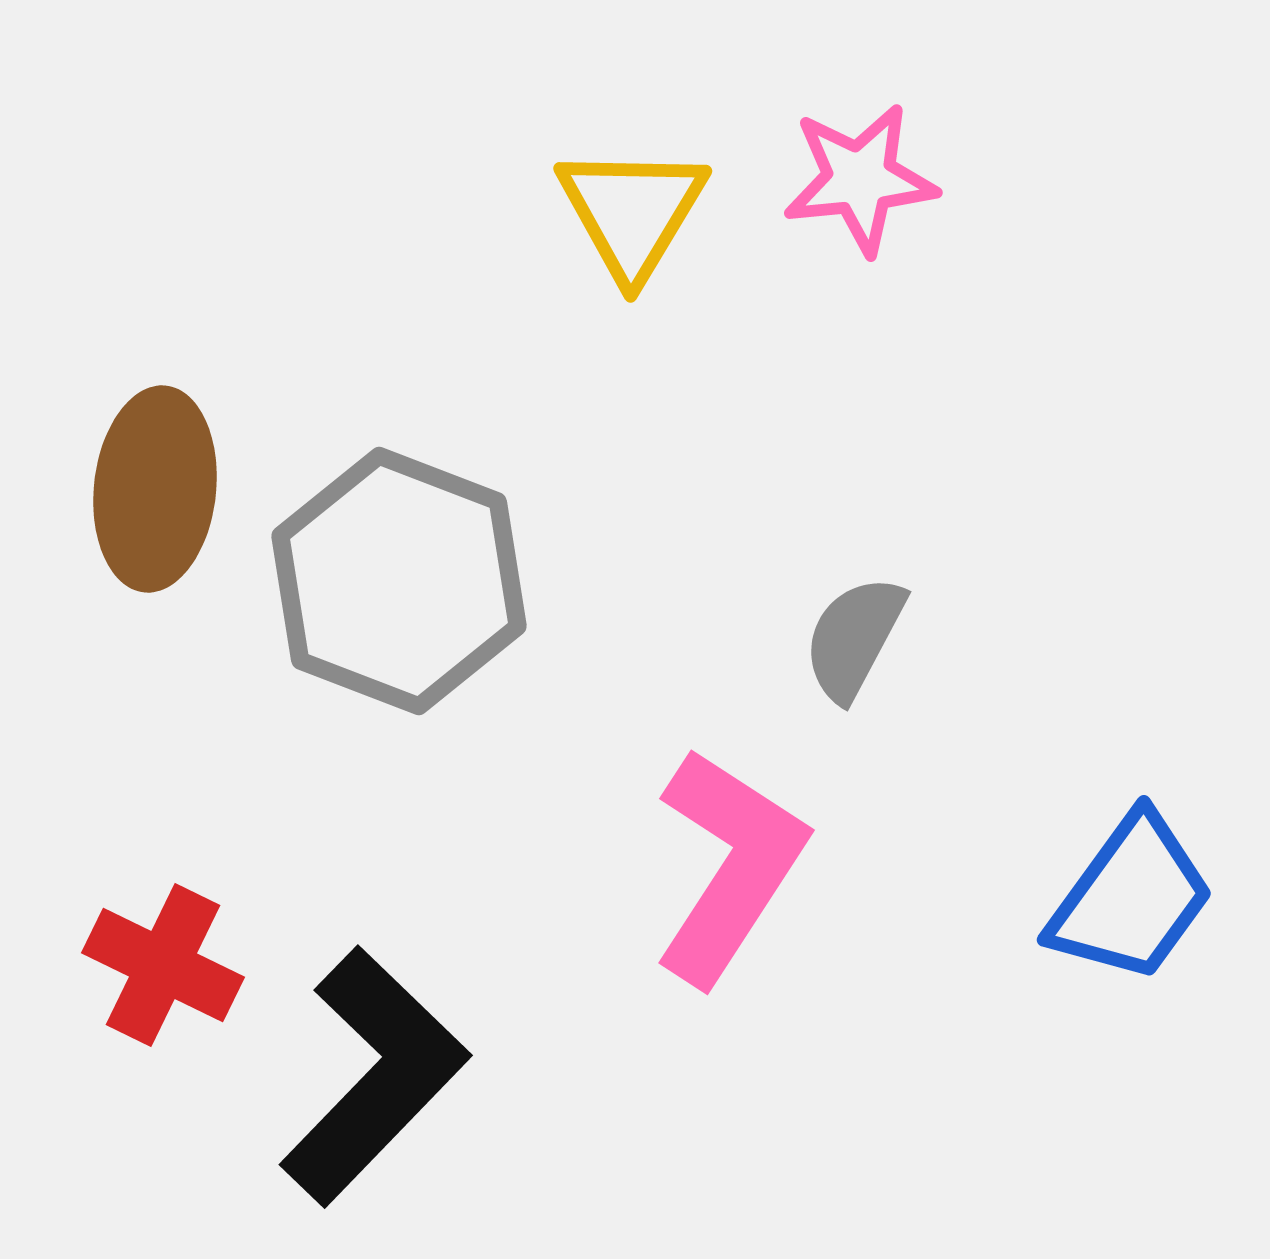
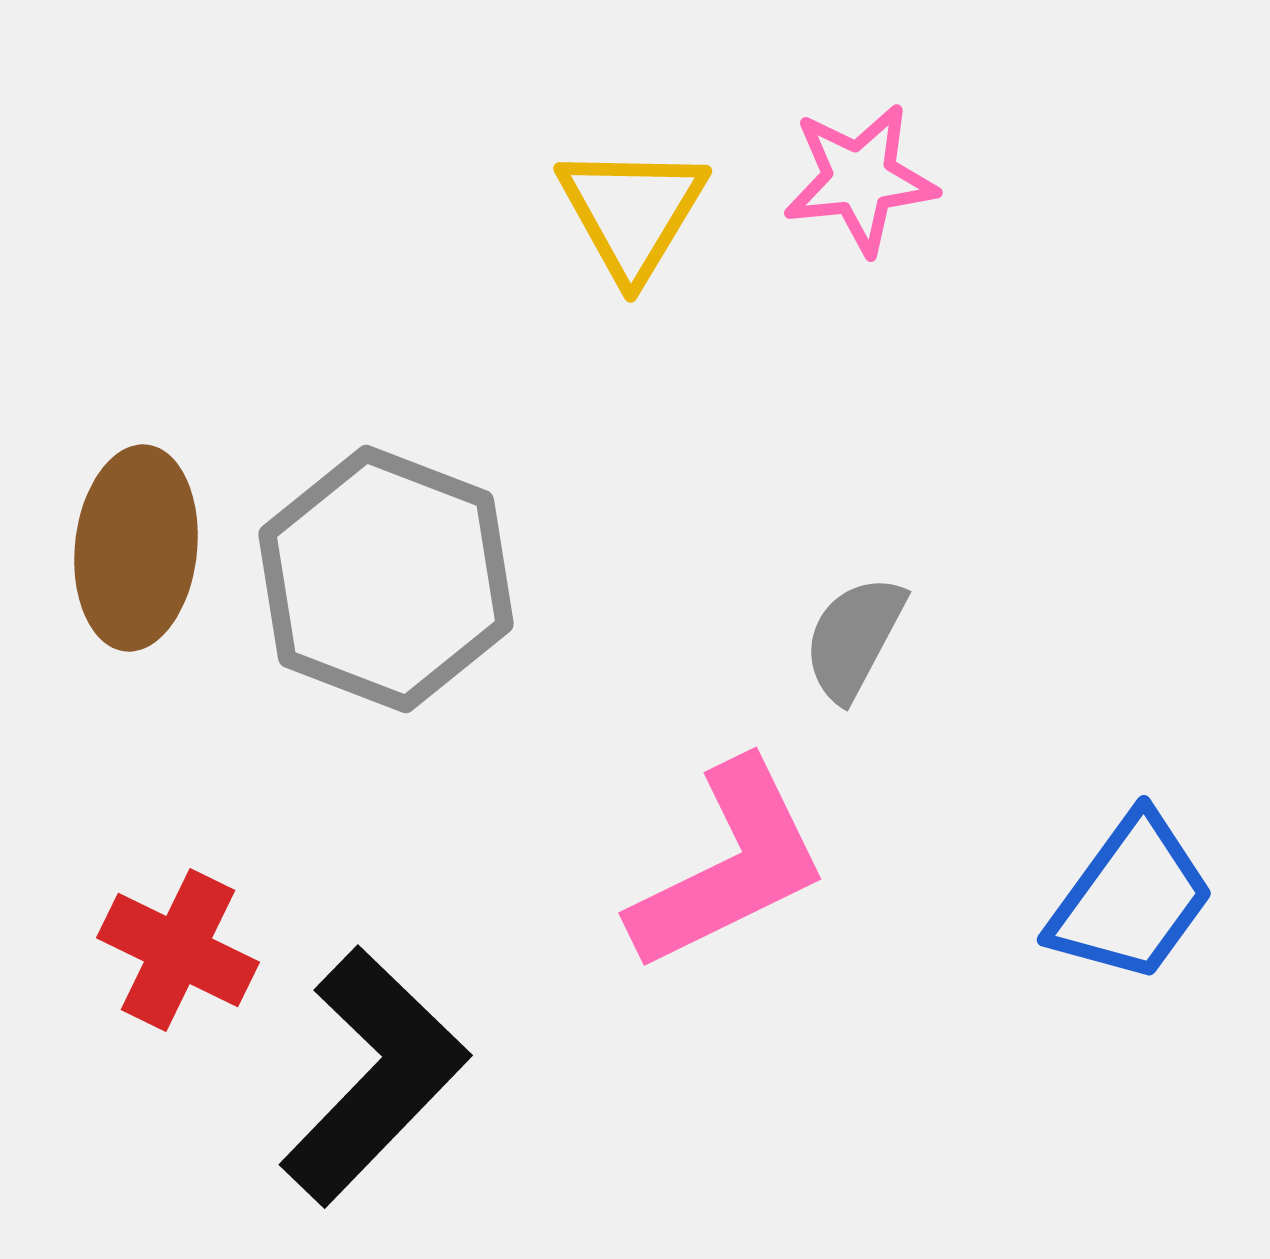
brown ellipse: moved 19 px left, 59 px down
gray hexagon: moved 13 px left, 2 px up
pink L-shape: rotated 31 degrees clockwise
red cross: moved 15 px right, 15 px up
